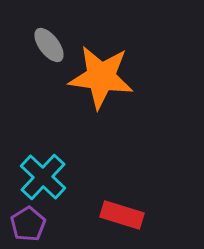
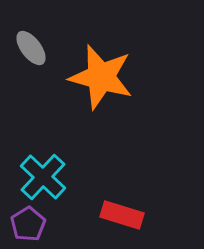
gray ellipse: moved 18 px left, 3 px down
orange star: rotated 8 degrees clockwise
